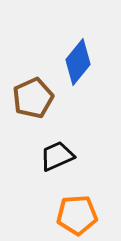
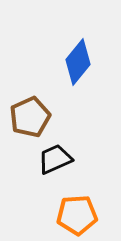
brown pentagon: moved 3 px left, 19 px down
black trapezoid: moved 2 px left, 3 px down
